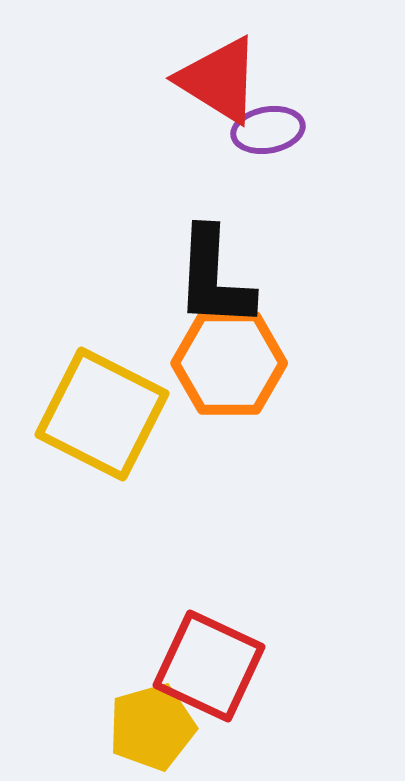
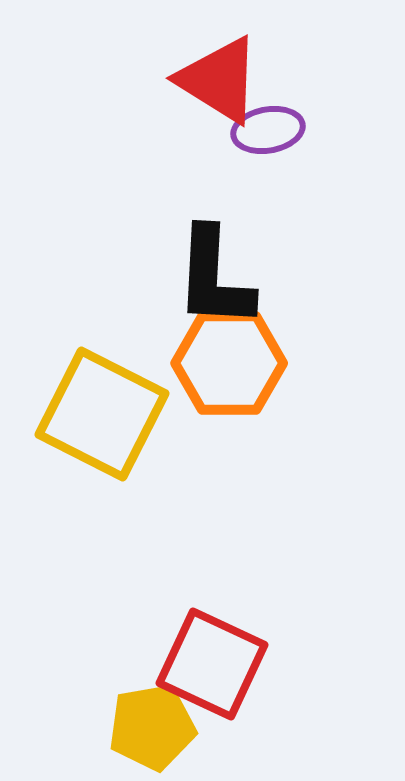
red square: moved 3 px right, 2 px up
yellow pentagon: rotated 6 degrees clockwise
